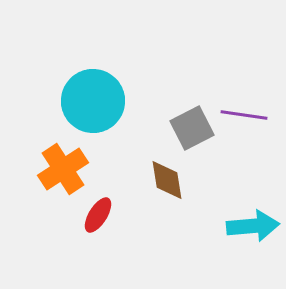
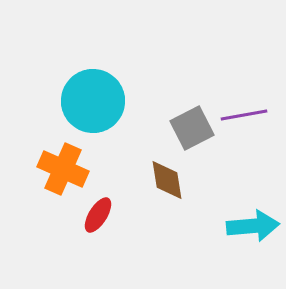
purple line: rotated 18 degrees counterclockwise
orange cross: rotated 33 degrees counterclockwise
